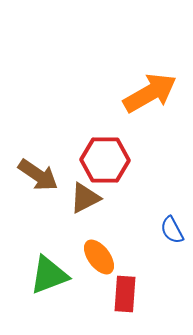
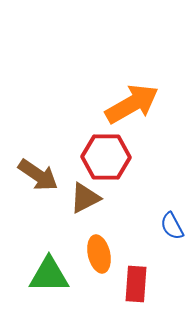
orange arrow: moved 18 px left, 11 px down
red hexagon: moved 1 px right, 3 px up
blue semicircle: moved 4 px up
orange ellipse: moved 3 px up; rotated 24 degrees clockwise
green triangle: rotated 21 degrees clockwise
red rectangle: moved 11 px right, 10 px up
